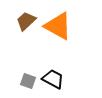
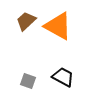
black trapezoid: moved 10 px right, 2 px up
